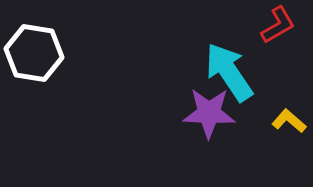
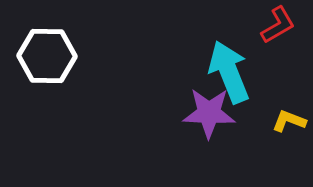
white hexagon: moved 13 px right, 3 px down; rotated 8 degrees counterclockwise
cyan arrow: rotated 12 degrees clockwise
yellow L-shape: rotated 20 degrees counterclockwise
